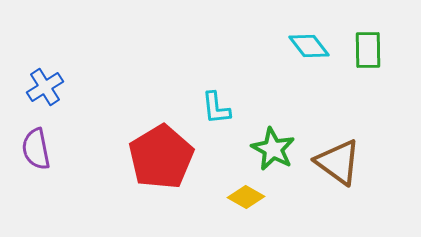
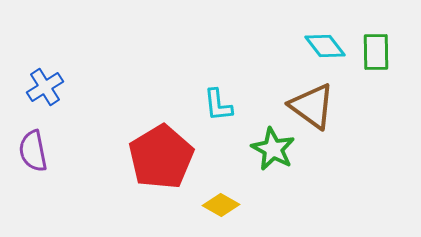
cyan diamond: moved 16 px right
green rectangle: moved 8 px right, 2 px down
cyan L-shape: moved 2 px right, 3 px up
purple semicircle: moved 3 px left, 2 px down
brown triangle: moved 26 px left, 56 px up
yellow diamond: moved 25 px left, 8 px down
